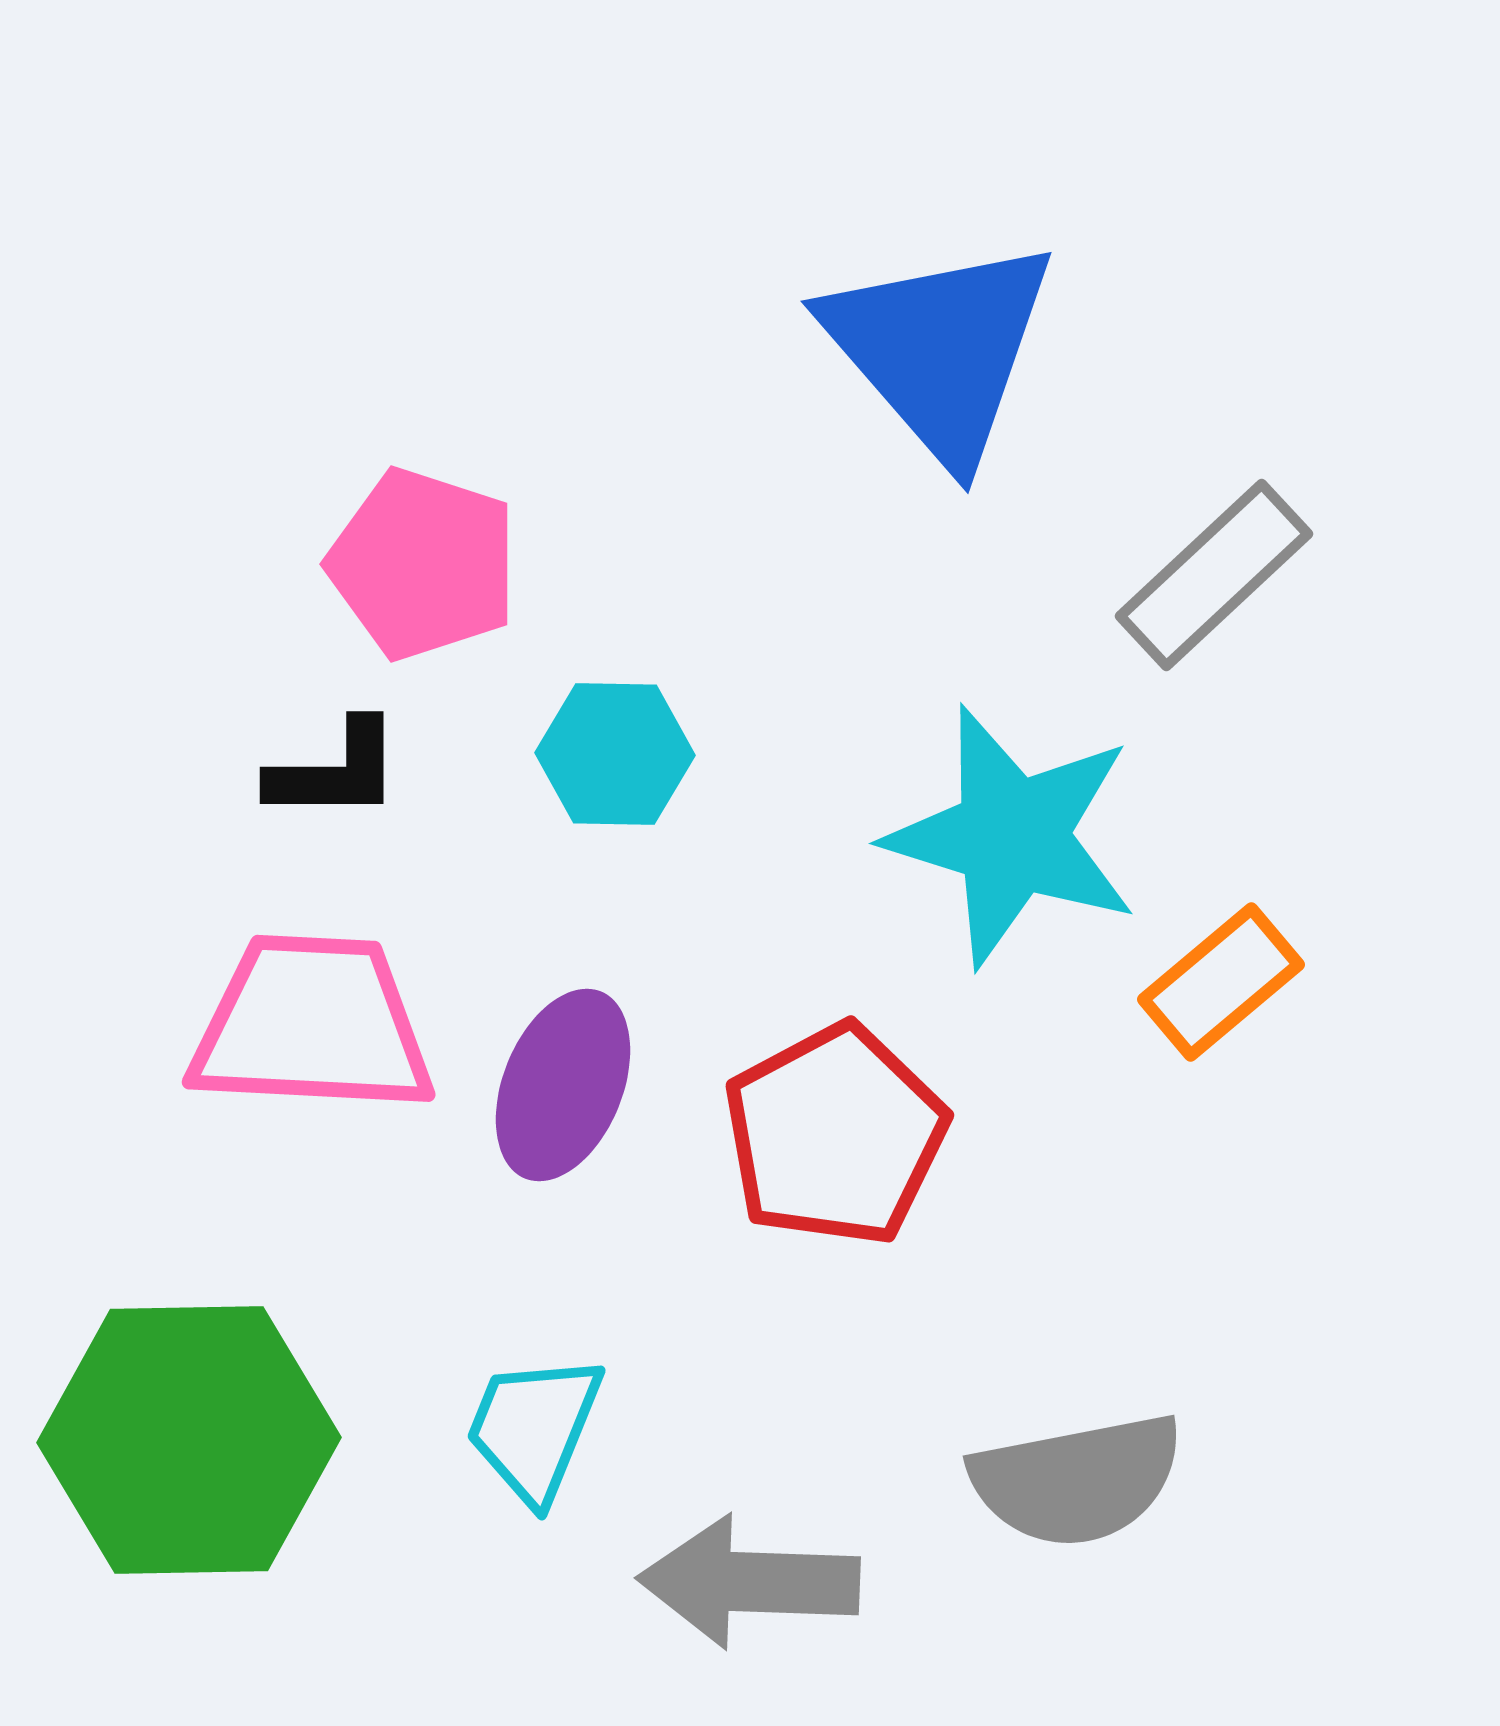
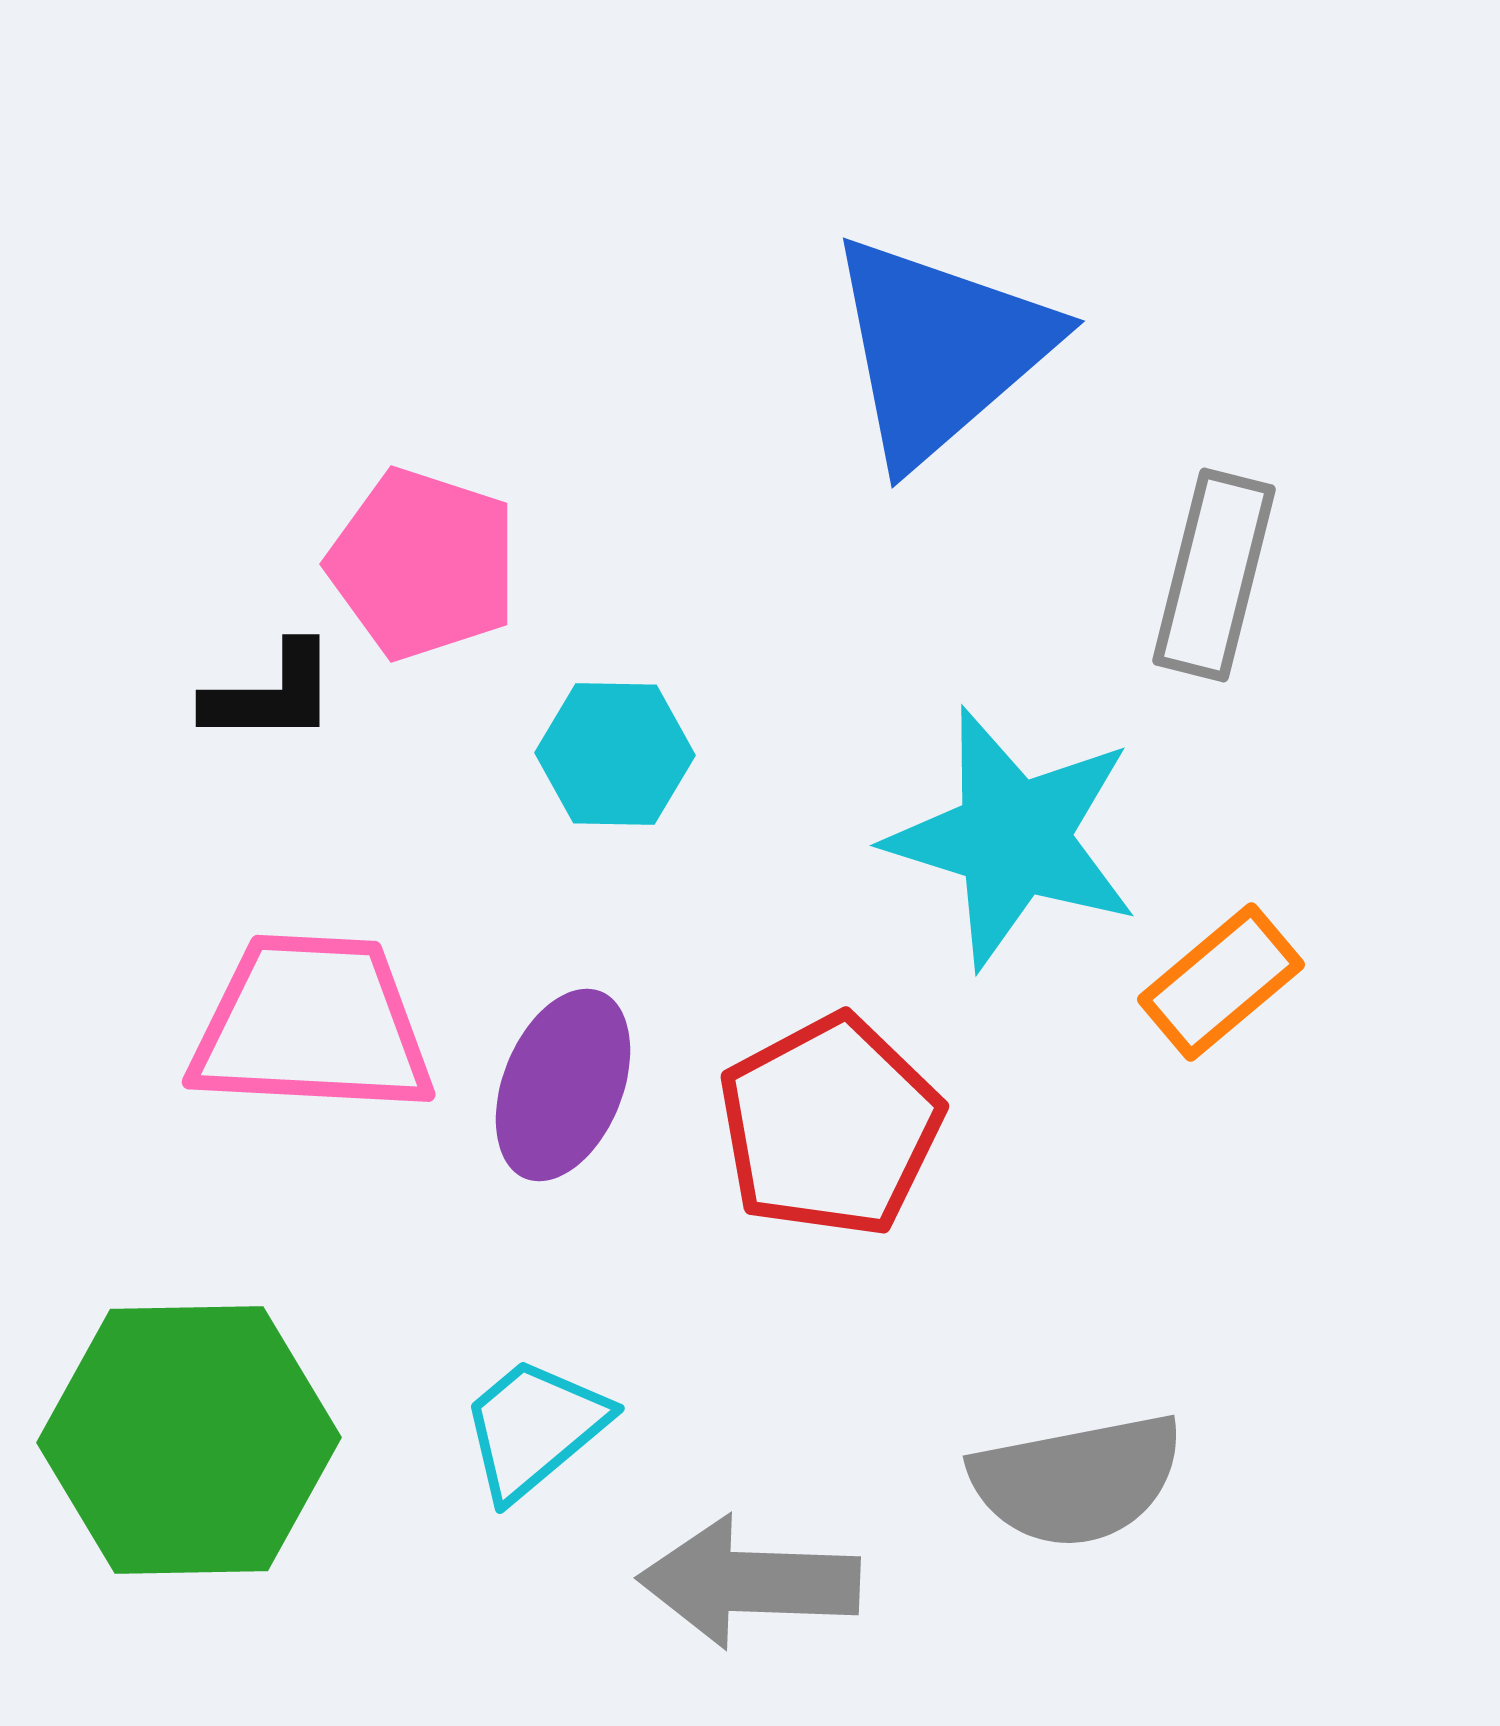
blue triangle: rotated 30 degrees clockwise
gray rectangle: rotated 33 degrees counterclockwise
black L-shape: moved 64 px left, 77 px up
cyan star: moved 1 px right, 2 px down
red pentagon: moved 5 px left, 9 px up
cyan trapezoid: rotated 28 degrees clockwise
